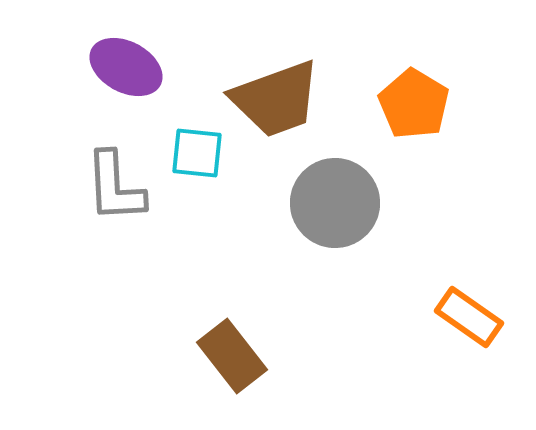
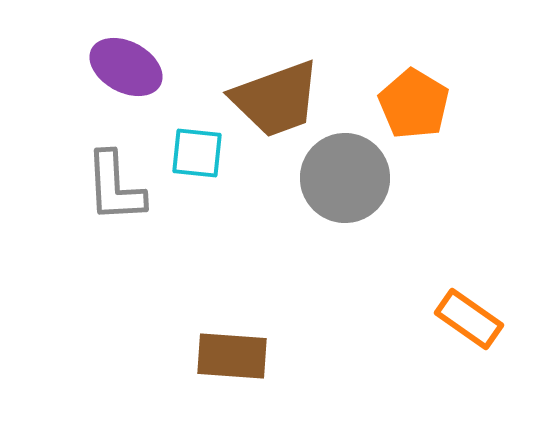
gray circle: moved 10 px right, 25 px up
orange rectangle: moved 2 px down
brown rectangle: rotated 48 degrees counterclockwise
